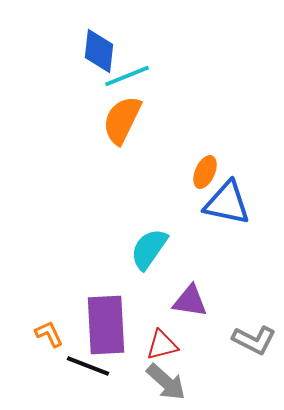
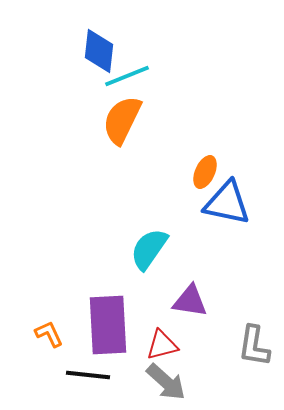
purple rectangle: moved 2 px right
gray L-shape: moved 6 px down; rotated 72 degrees clockwise
black line: moved 9 px down; rotated 15 degrees counterclockwise
